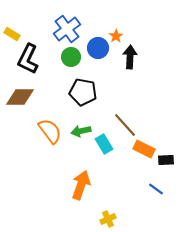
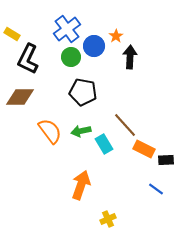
blue circle: moved 4 px left, 2 px up
